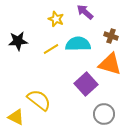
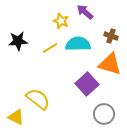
yellow star: moved 5 px right, 2 px down
yellow line: moved 1 px left, 1 px up
purple square: moved 1 px right
yellow semicircle: moved 1 px left, 1 px up
